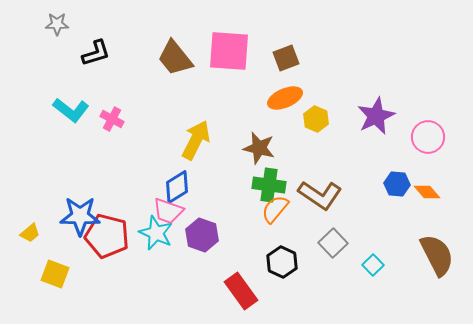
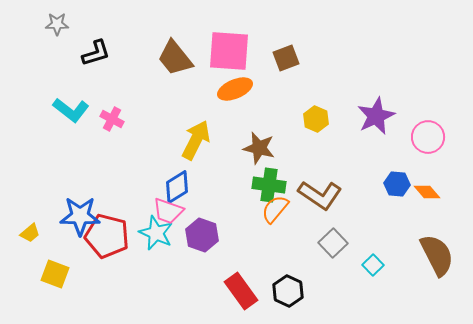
orange ellipse: moved 50 px left, 9 px up
black hexagon: moved 6 px right, 29 px down
